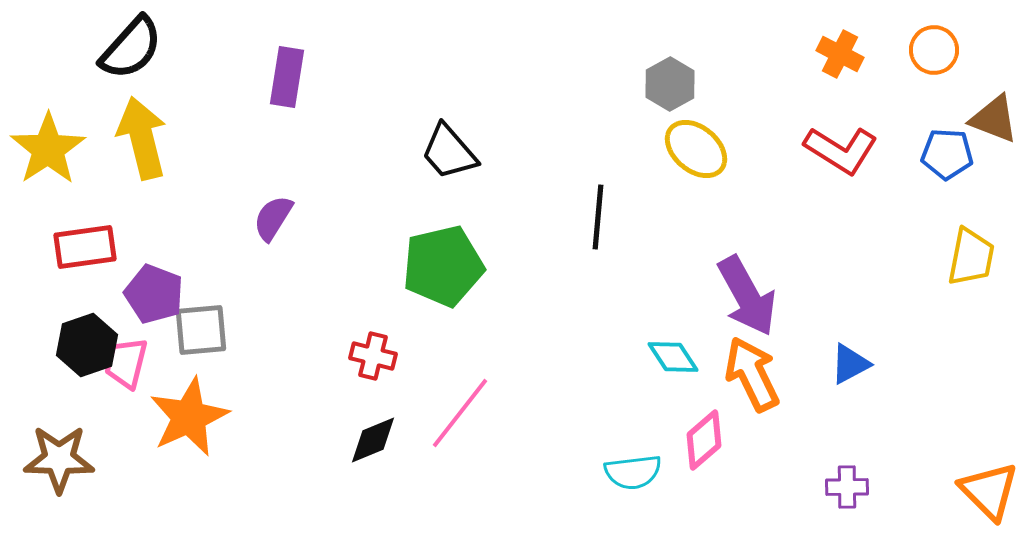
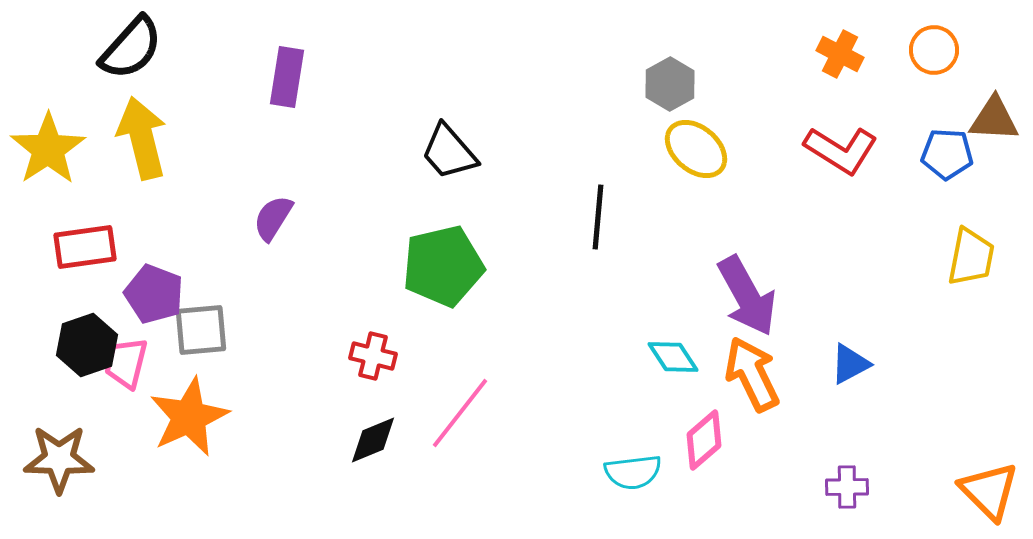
brown triangle: rotated 18 degrees counterclockwise
